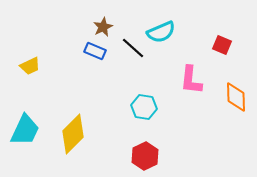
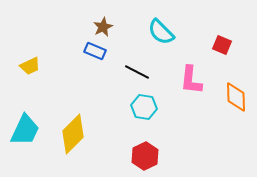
cyan semicircle: rotated 68 degrees clockwise
black line: moved 4 px right, 24 px down; rotated 15 degrees counterclockwise
